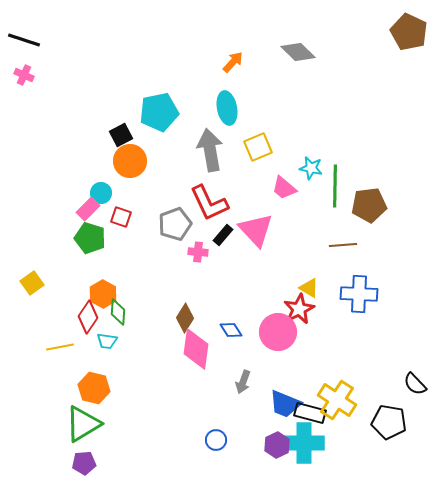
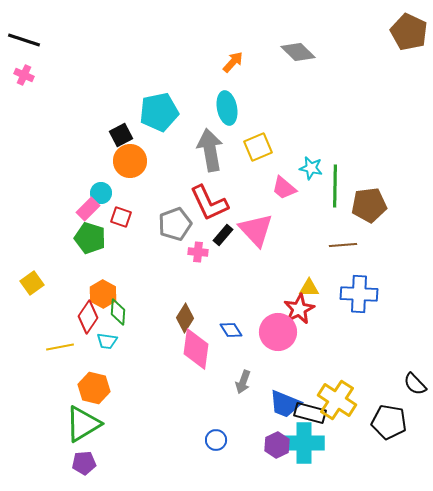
yellow triangle at (309, 288): rotated 30 degrees counterclockwise
